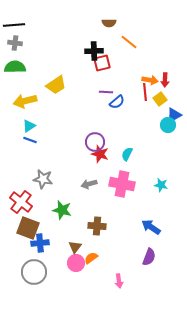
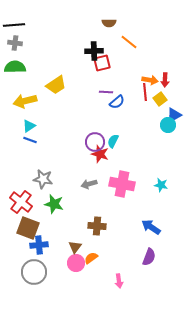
cyan semicircle: moved 14 px left, 13 px up
green star: moved 8 px left, 6 px up
blue cross: moved 1 px left, 2 px down
